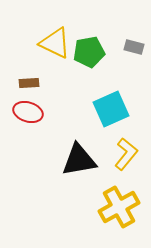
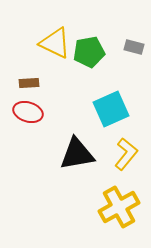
black triangle: moved 2 px left, 6 px up
